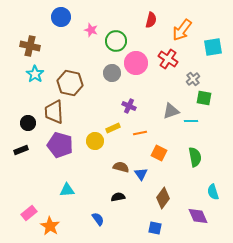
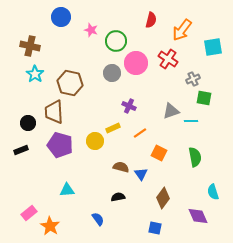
gray cross: rotated 16 degrees clockwise
orange line: rotated 24 degrees counterclockwise
